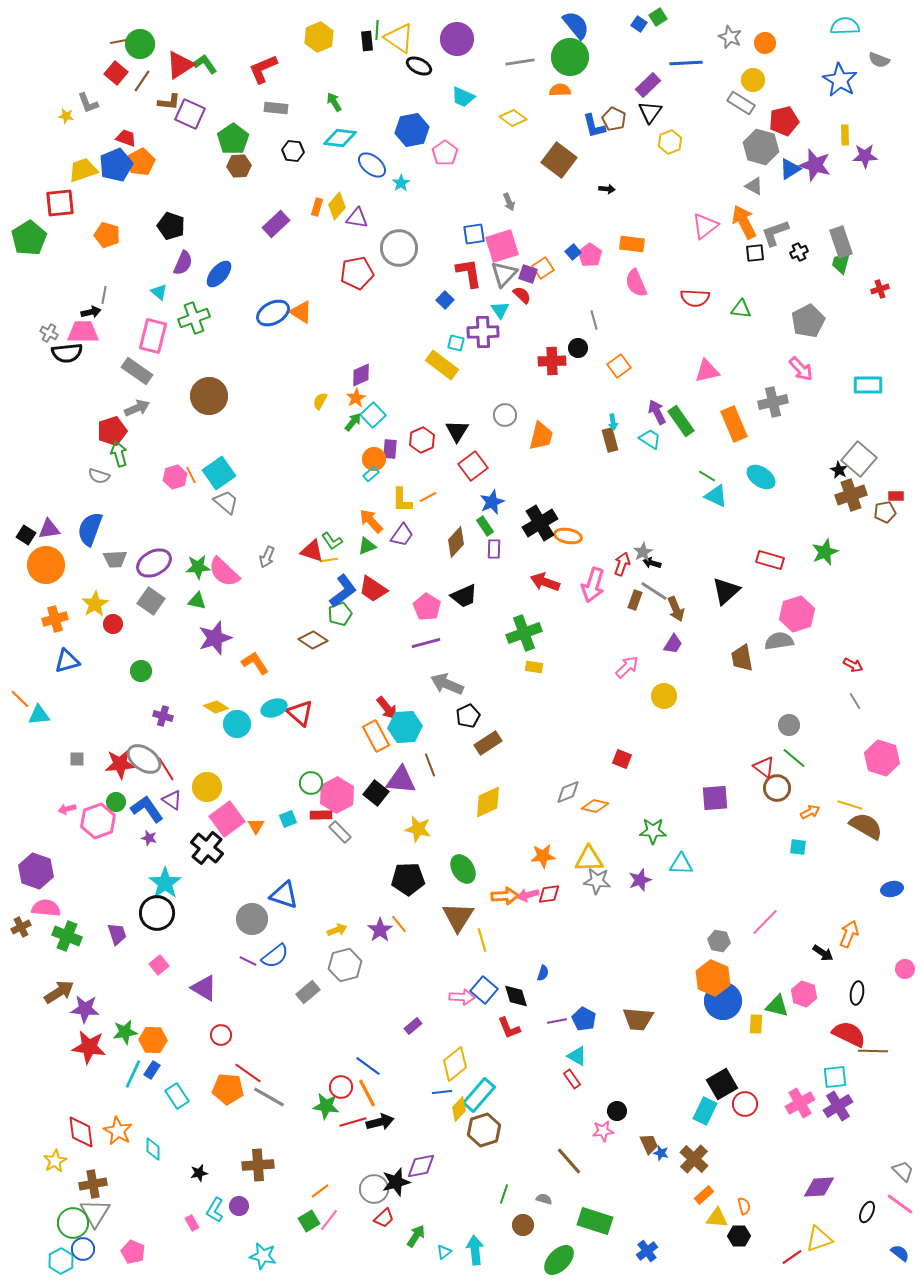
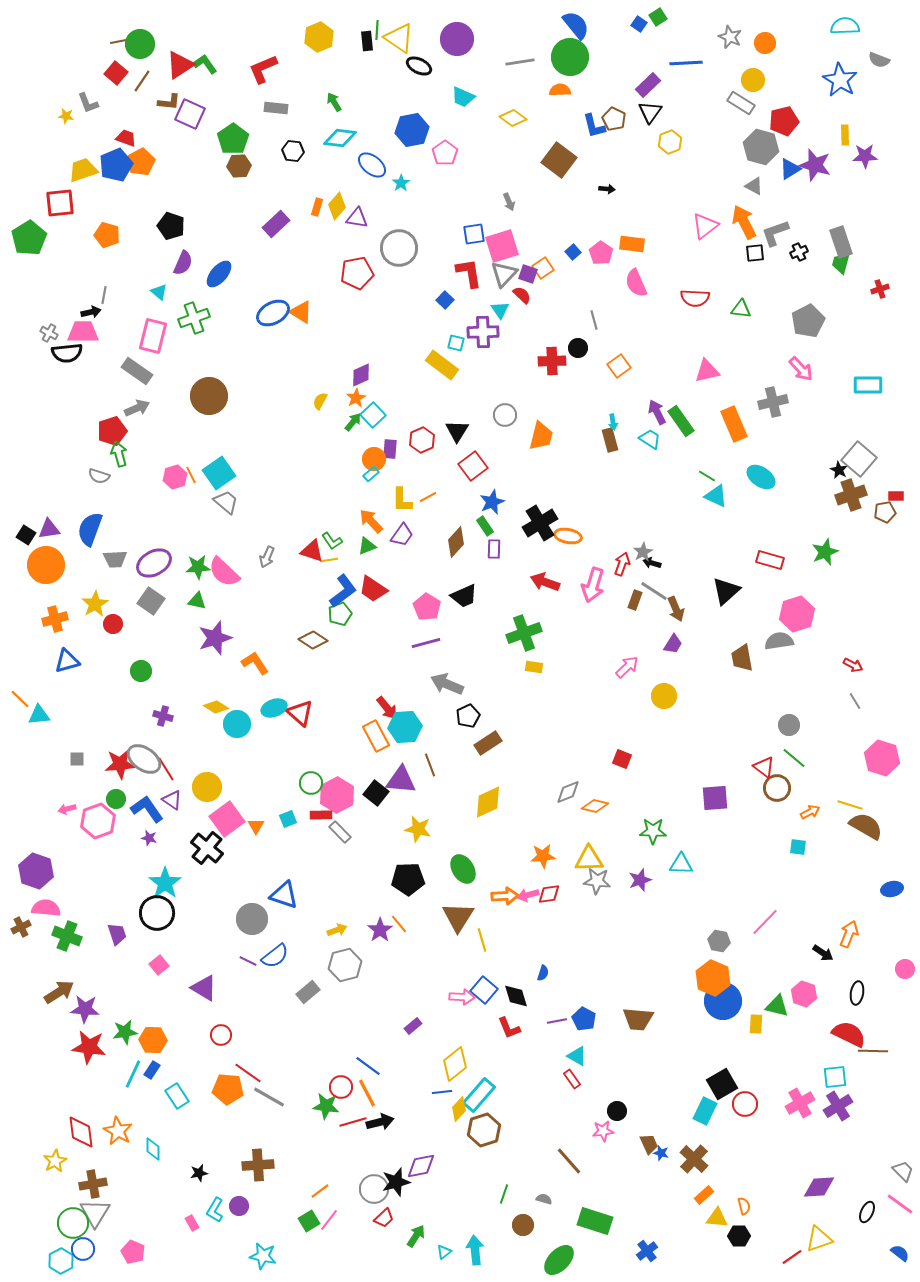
pink pentagon at (590, 255): moved 11 px right, 2 px up
green circle at (116, 802): moved 3 px up
